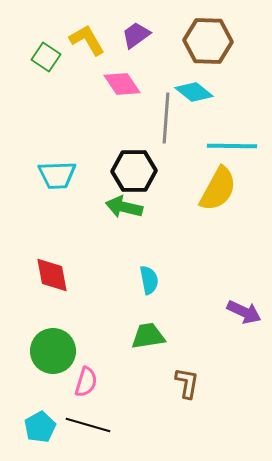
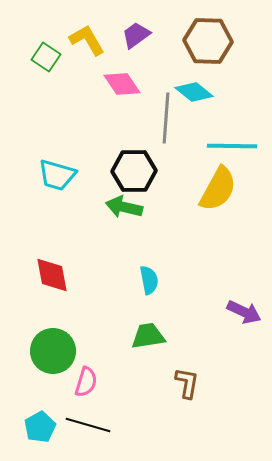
cyan trapezoid: rotated 18 degrees clockwise
